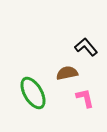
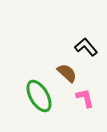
brown semicircle: rotated 55 degrees clockwise
green ellipse: moved 6 px right, 3 px down
